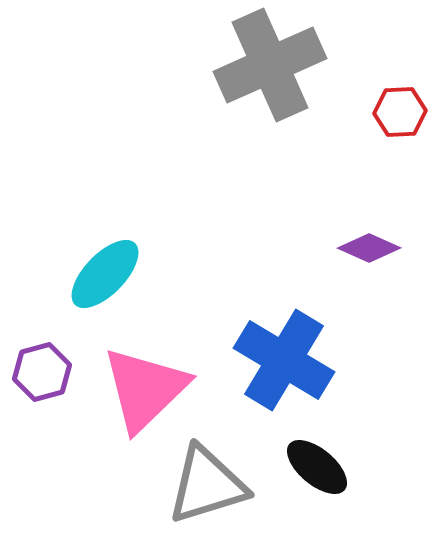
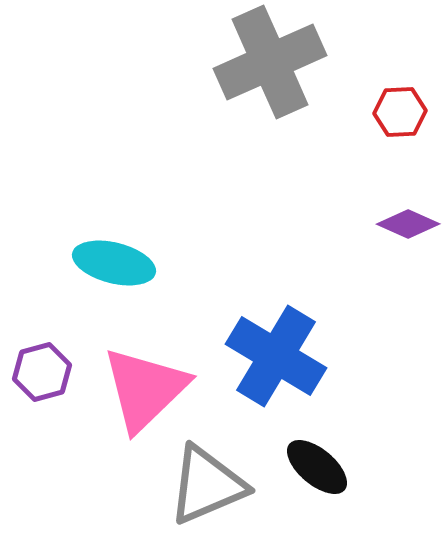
gray cross: moved 3 px up
purple diamond: moved 39 px right, 24 px up
cyan ellipse: moved 9 px right, 11 px up; rotated 60 degrees clockwise
blue cross: moved 8 px left, 4 px up
gray triangle: rotated 6 degrees counterclockwise
